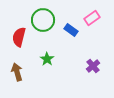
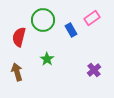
blue rectangle: rotated 24 degrees clockwise
purple cross: moved 1 px right, 4 px down
